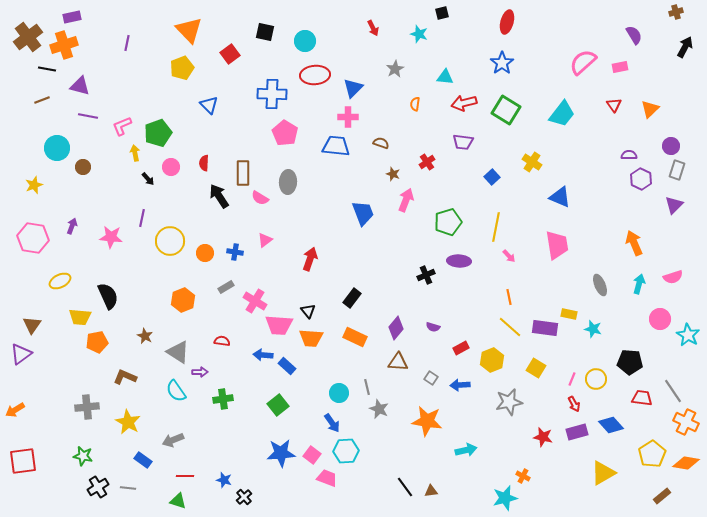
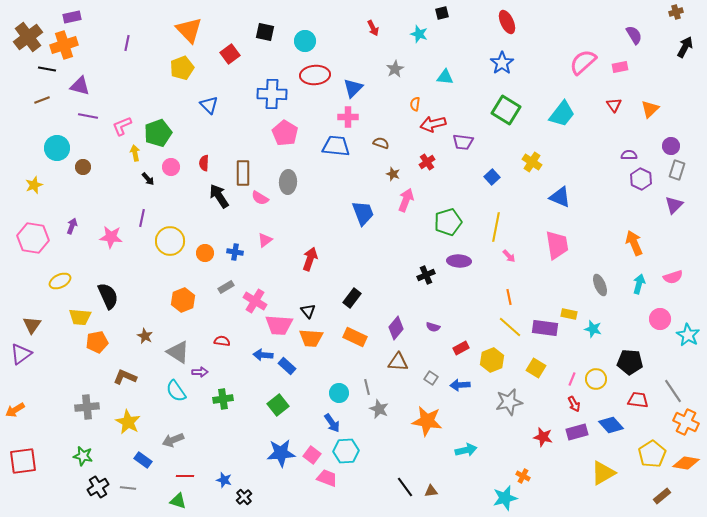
red ellipse at (507, 22): rotated 40 degrees counterclockwise
red arrow at (464, 103): moved 31 px left, 21 px down
red trapezoid at (642, 398): moved 4 px left, 2 px down
